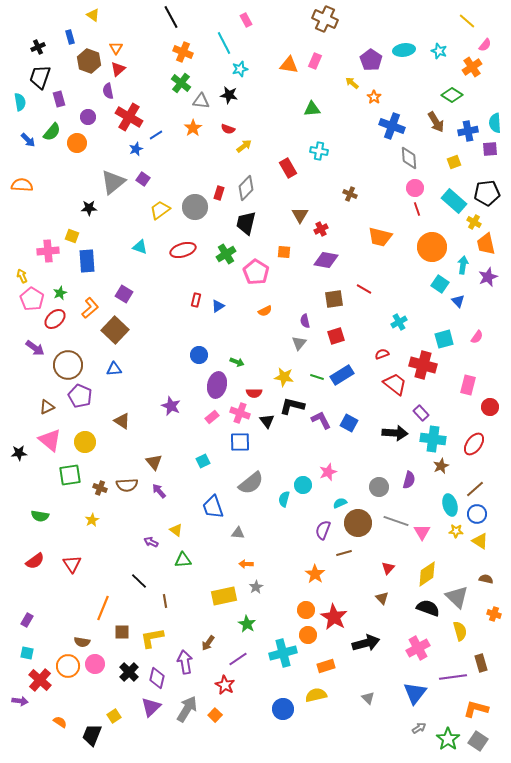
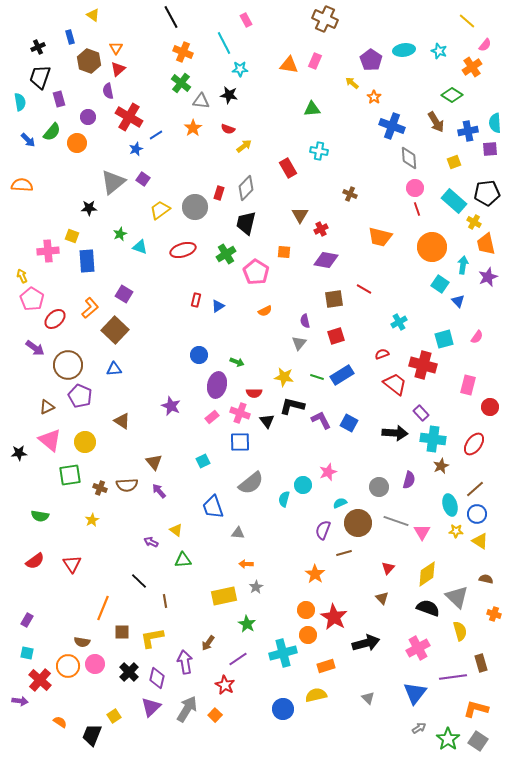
cyan star at (240, 69): rotated 14 degrees clockwise
green star at (60, 293): moved 60 px right, 59 px up
